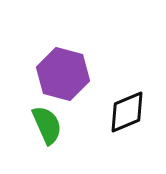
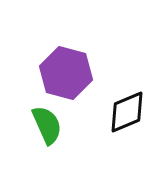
purple hexagon: moved 3 px right, 1 px up
